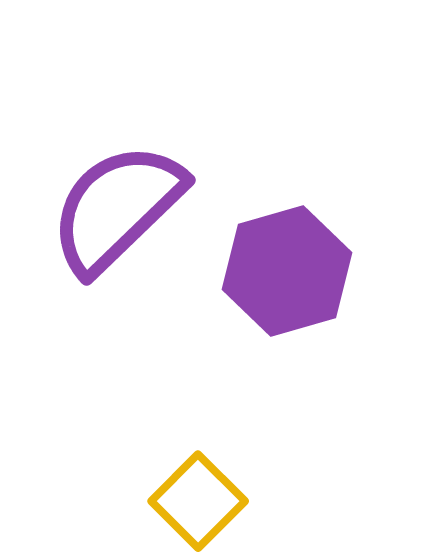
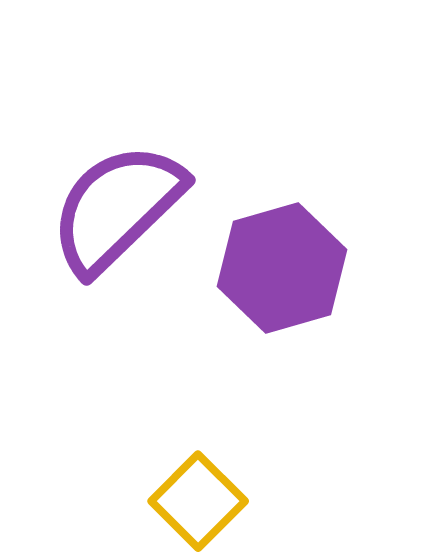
purple hexagon: moved 5 px left, 3 px up
